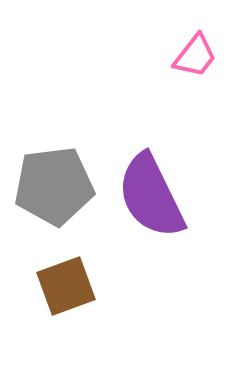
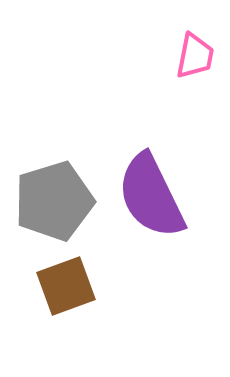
pink trapezoid: rotated 27 degrees counterclockwise
gray pentagon: moved 15 px down; rotated 10 degrees counterclockwise
